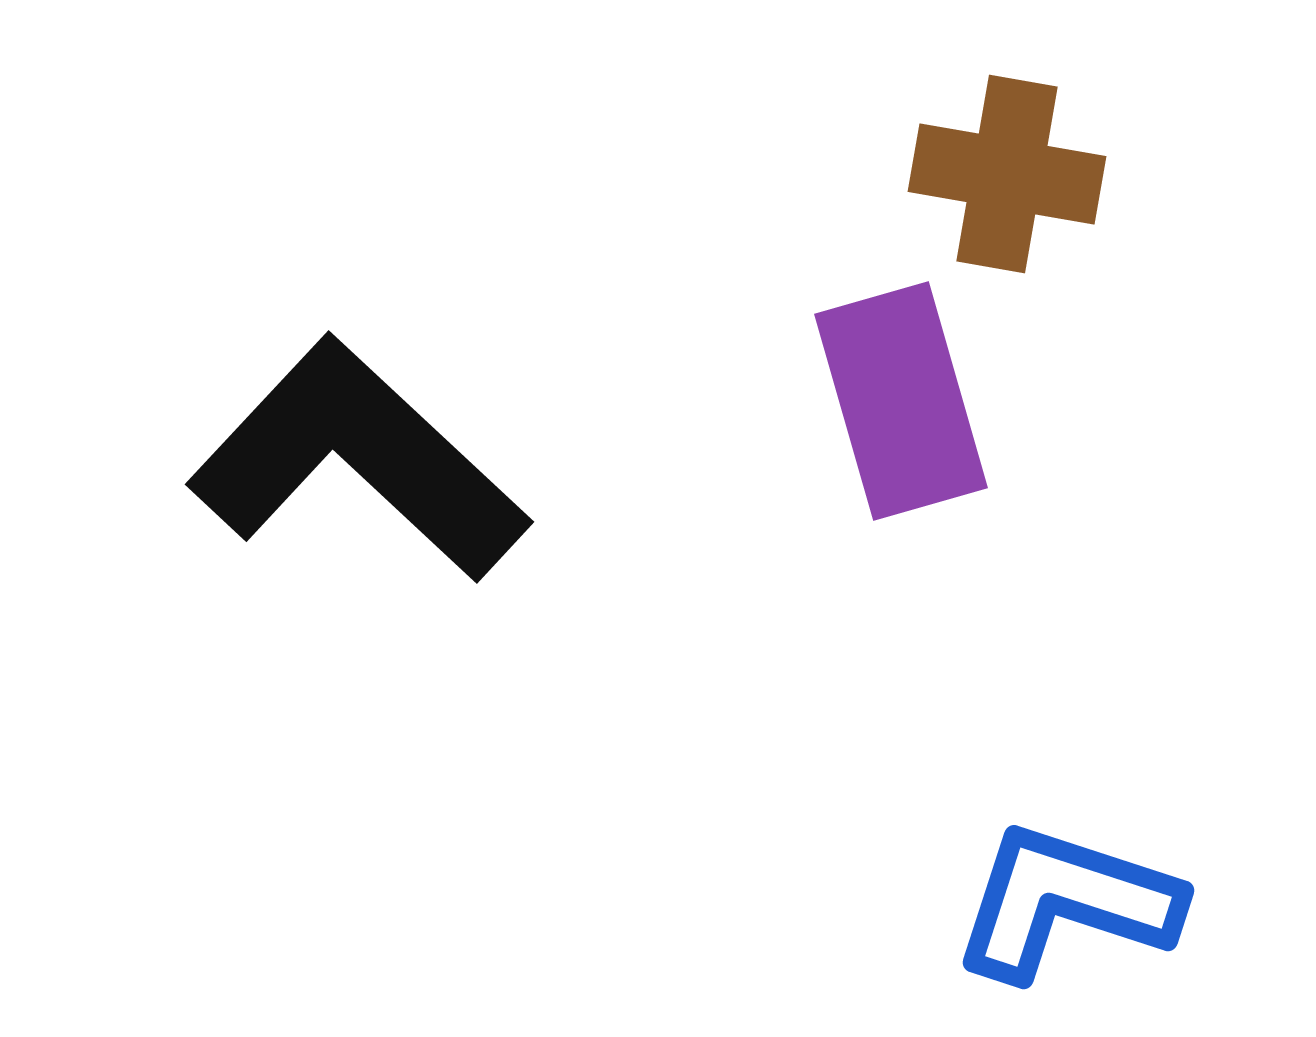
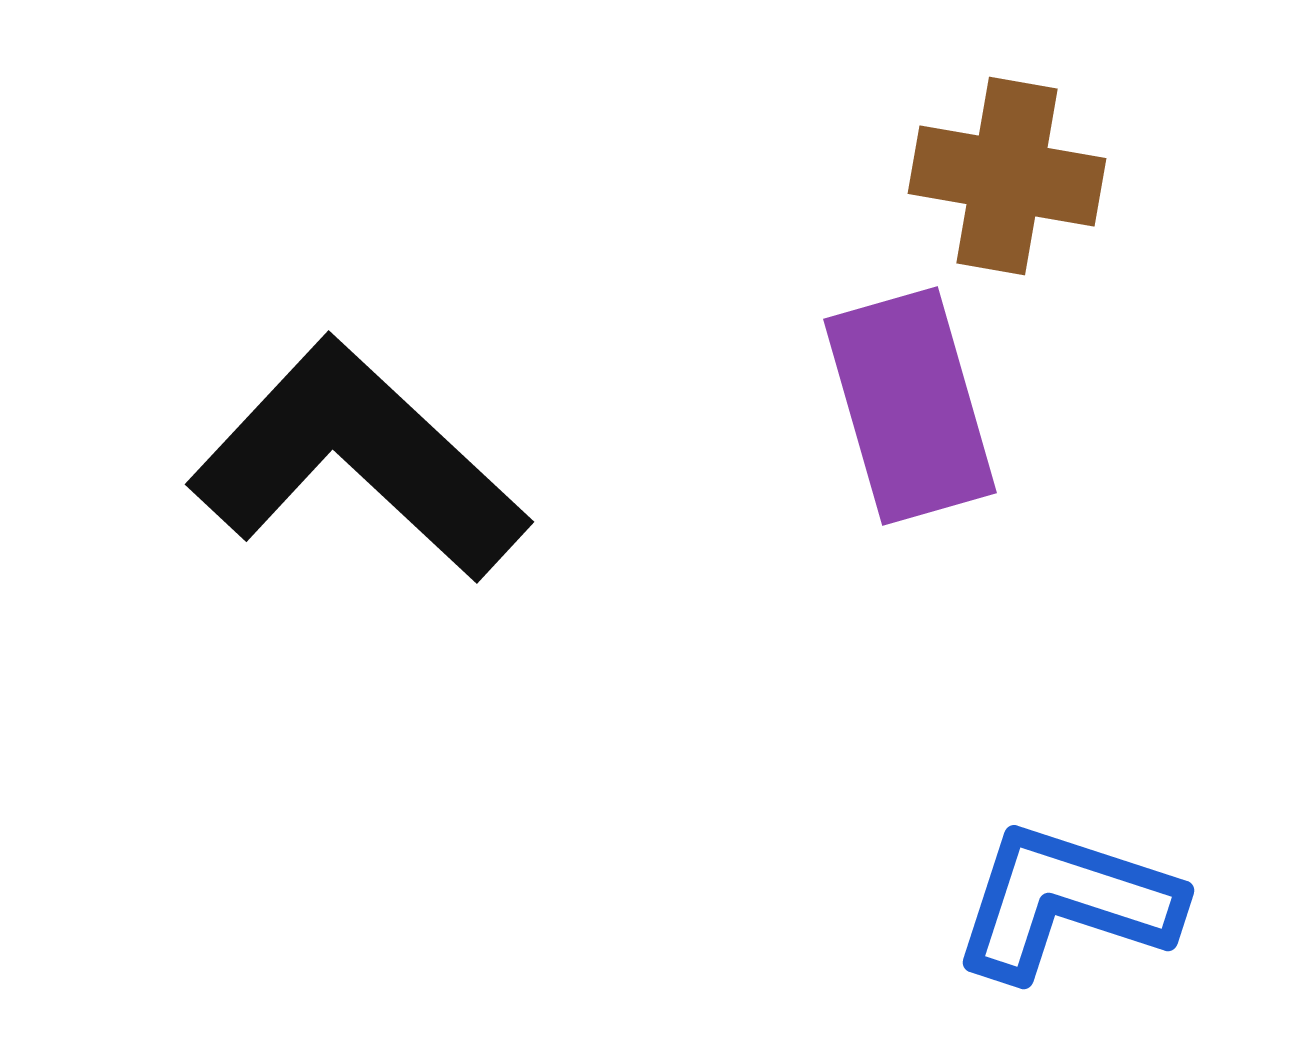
brown cross: moved 2 px down
purple rectangle: moved 9 px right, 5 px down
